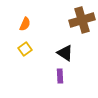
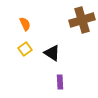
orange semicircle: rotated 48 degrees counterclockwise
black triangle: moved 13 px left
purple rectangle: moved 6 px down
